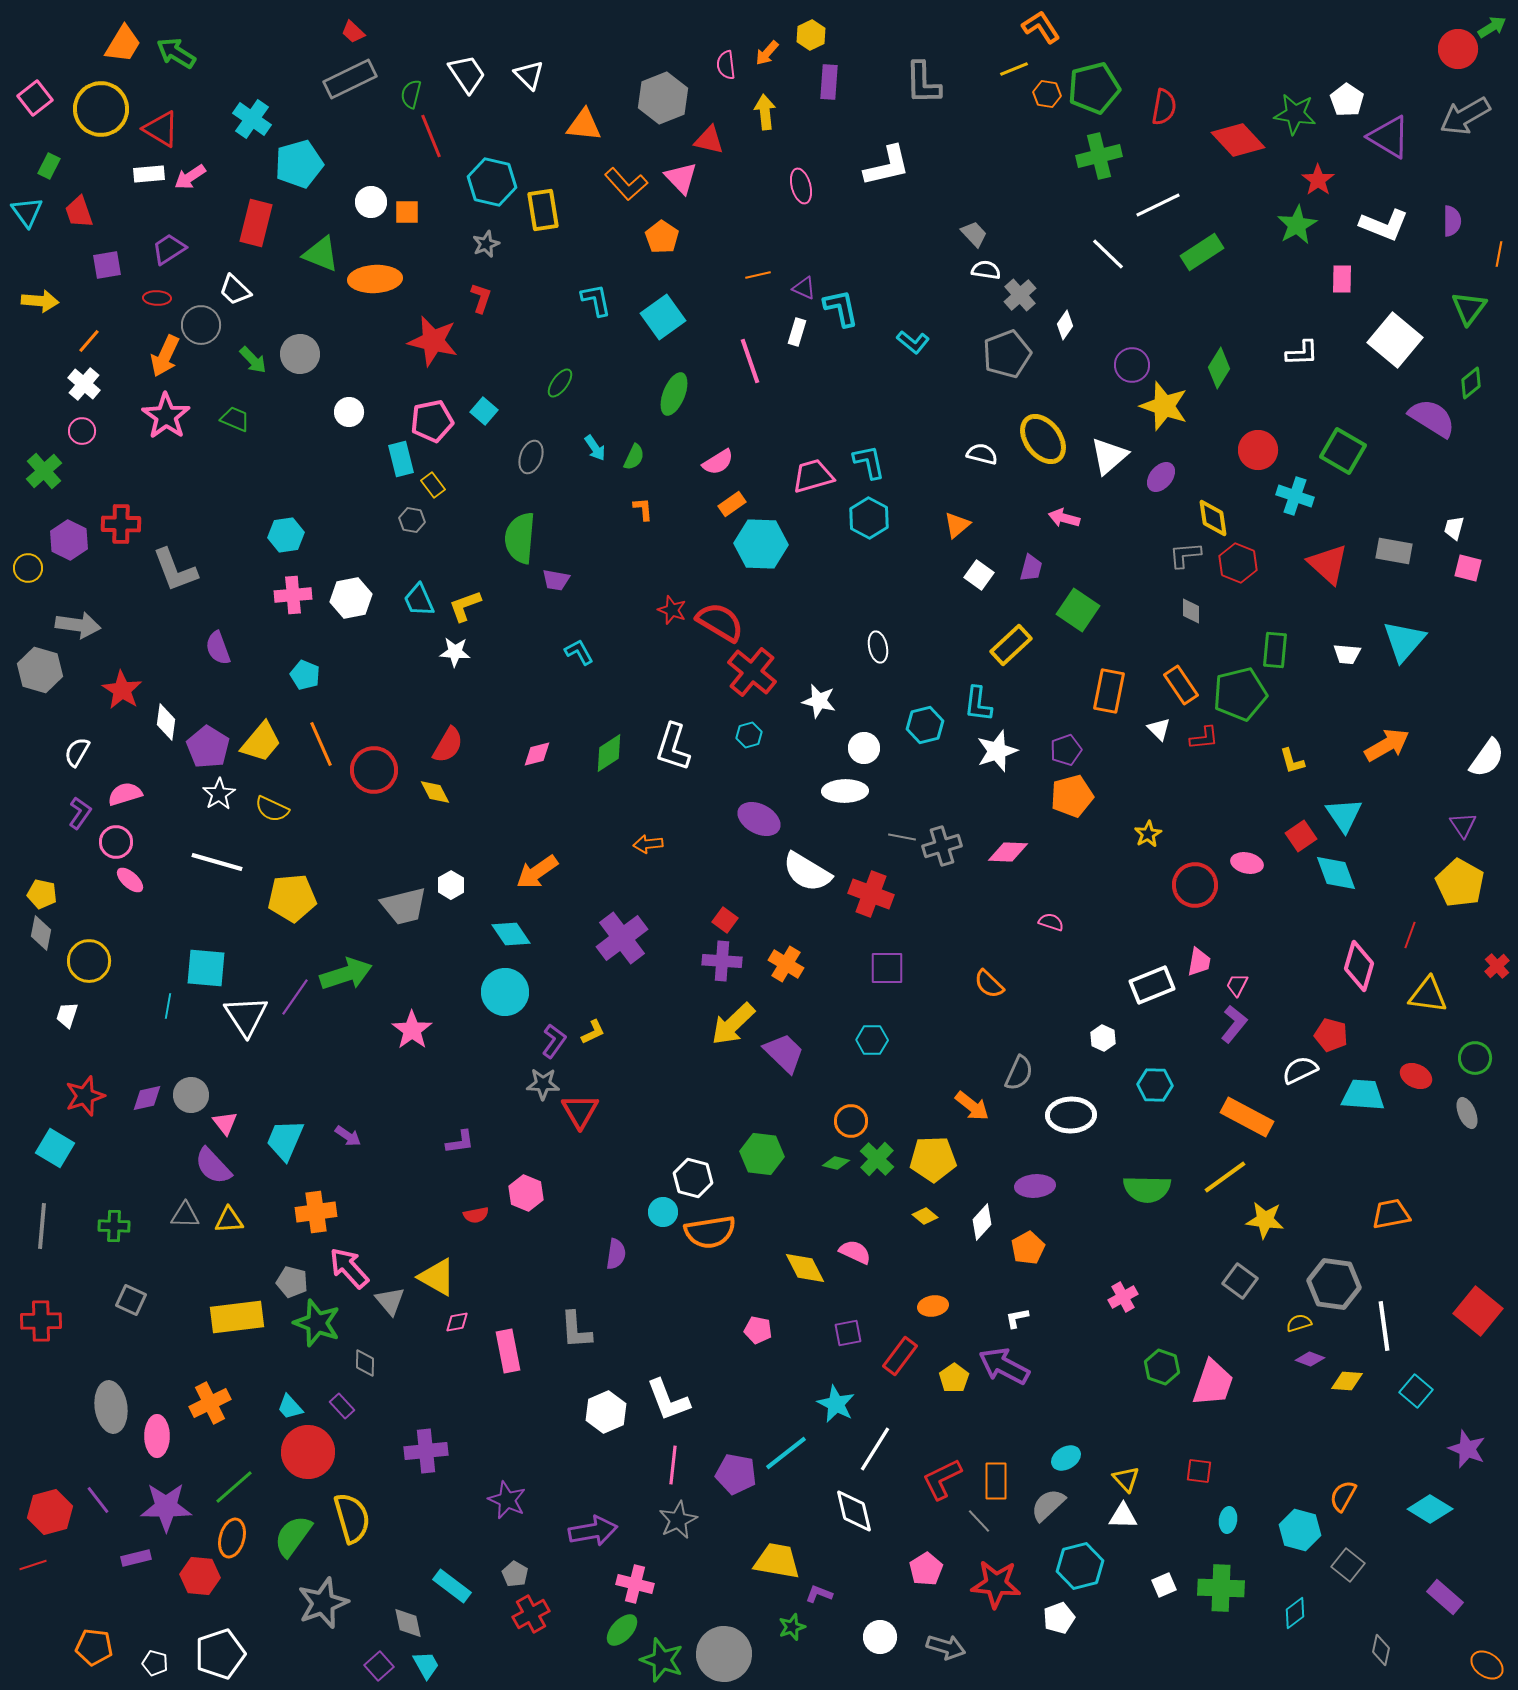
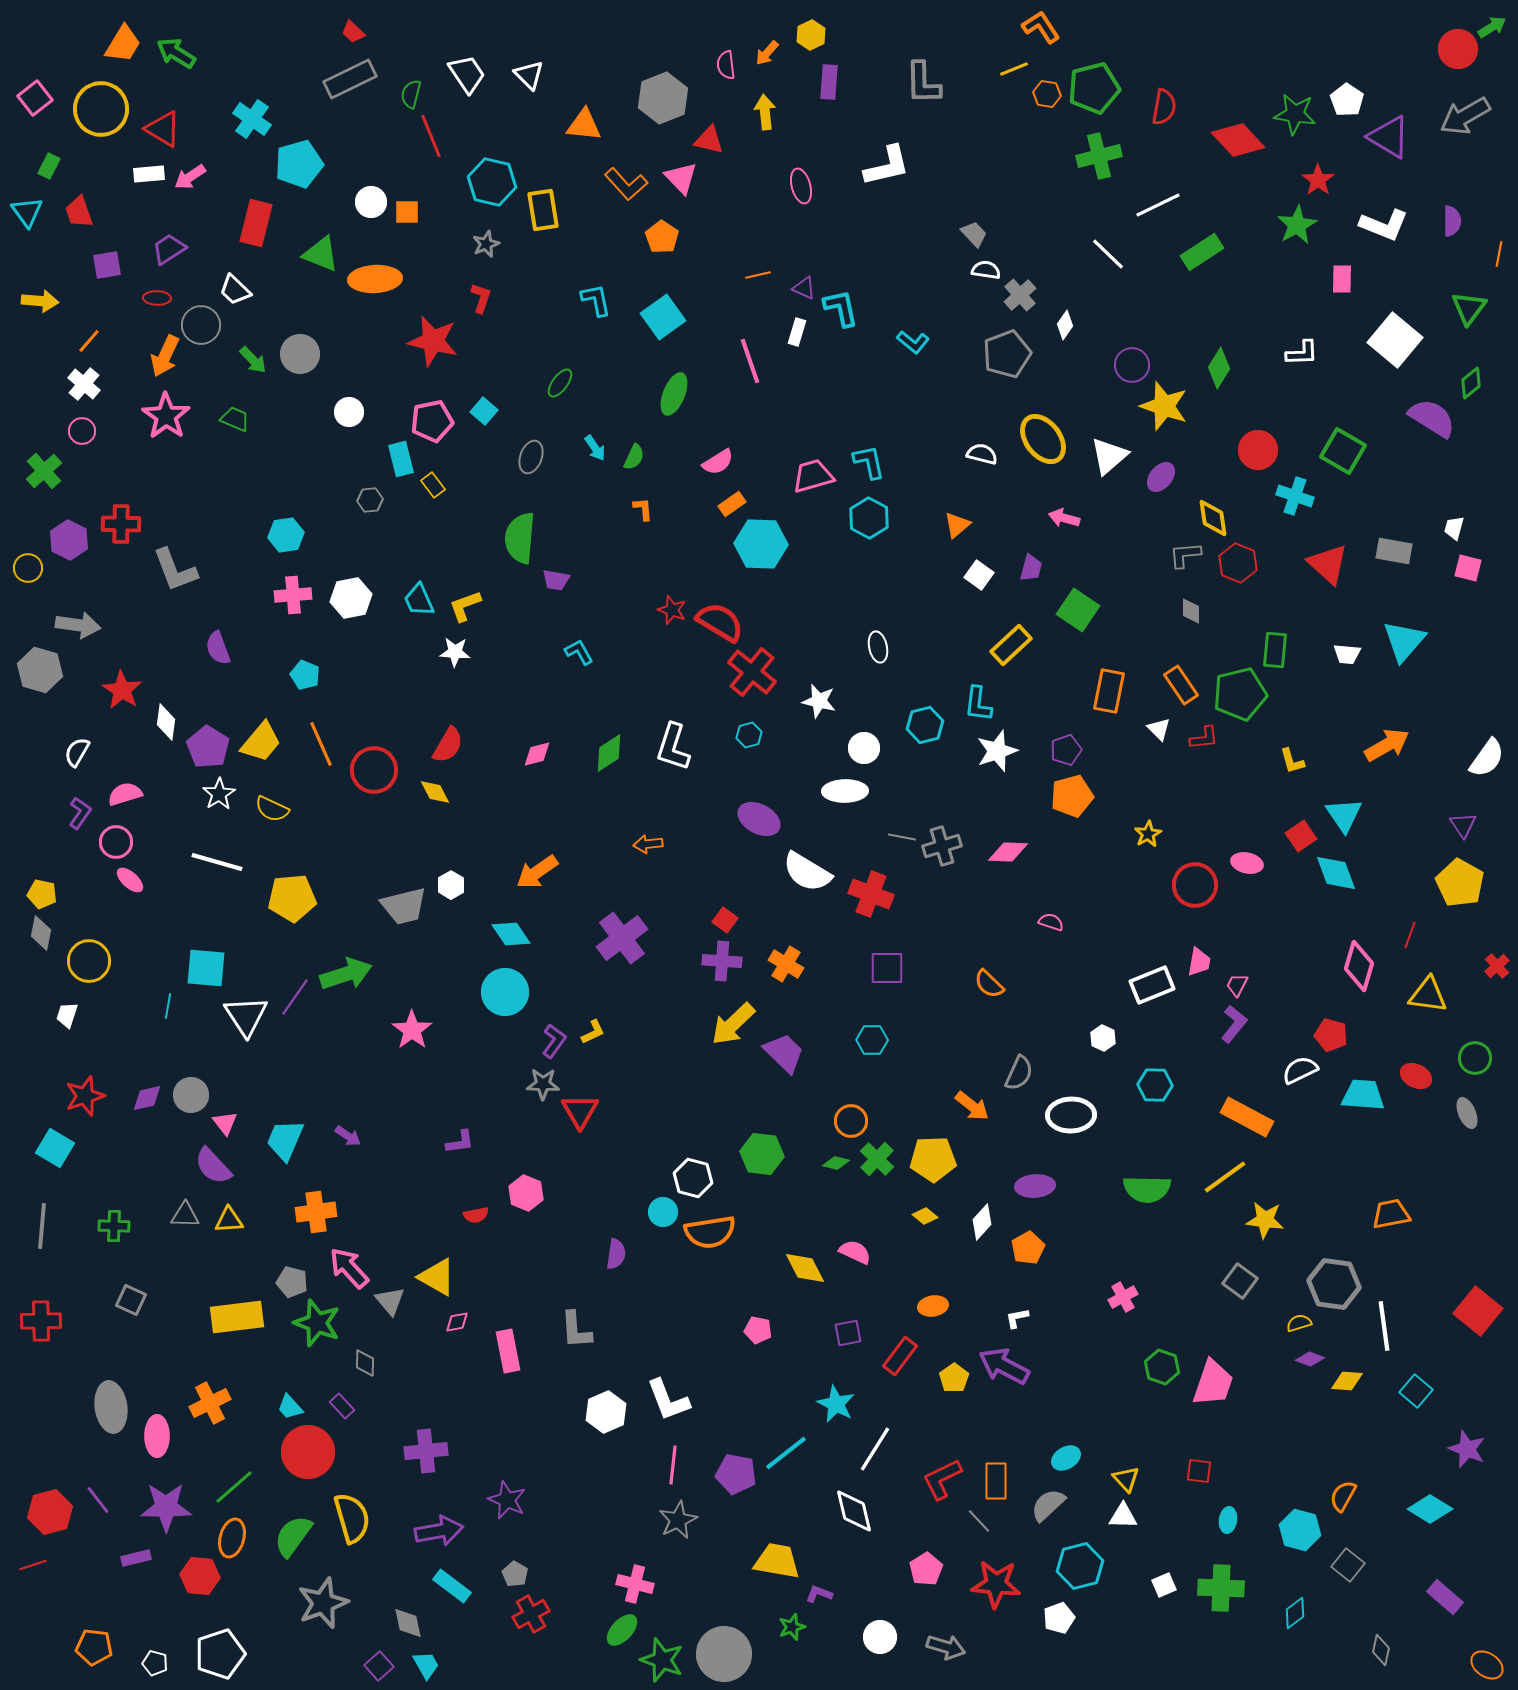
red triangle at (161, 129): moved 2 px right
gray hexagon at (412, 520): moved 42 px left, 20 px up; rotated 15 degrees counterclockwise
purple arrow at (593, 1531): moved 154 px left
